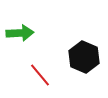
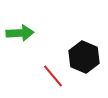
red line: moved 13 px right, 1 px down
